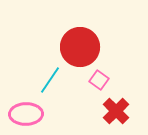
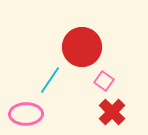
red circle: moved 2 px right
pink square: moved 5 px right, 1 px down
red cross: moved 4 px left, 1 px down
